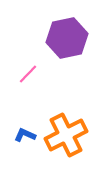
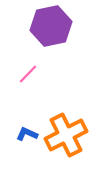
purple hexagon: moved 16 px left, 12 px up
blue L-shape: moved 2 px right, 1 px up
